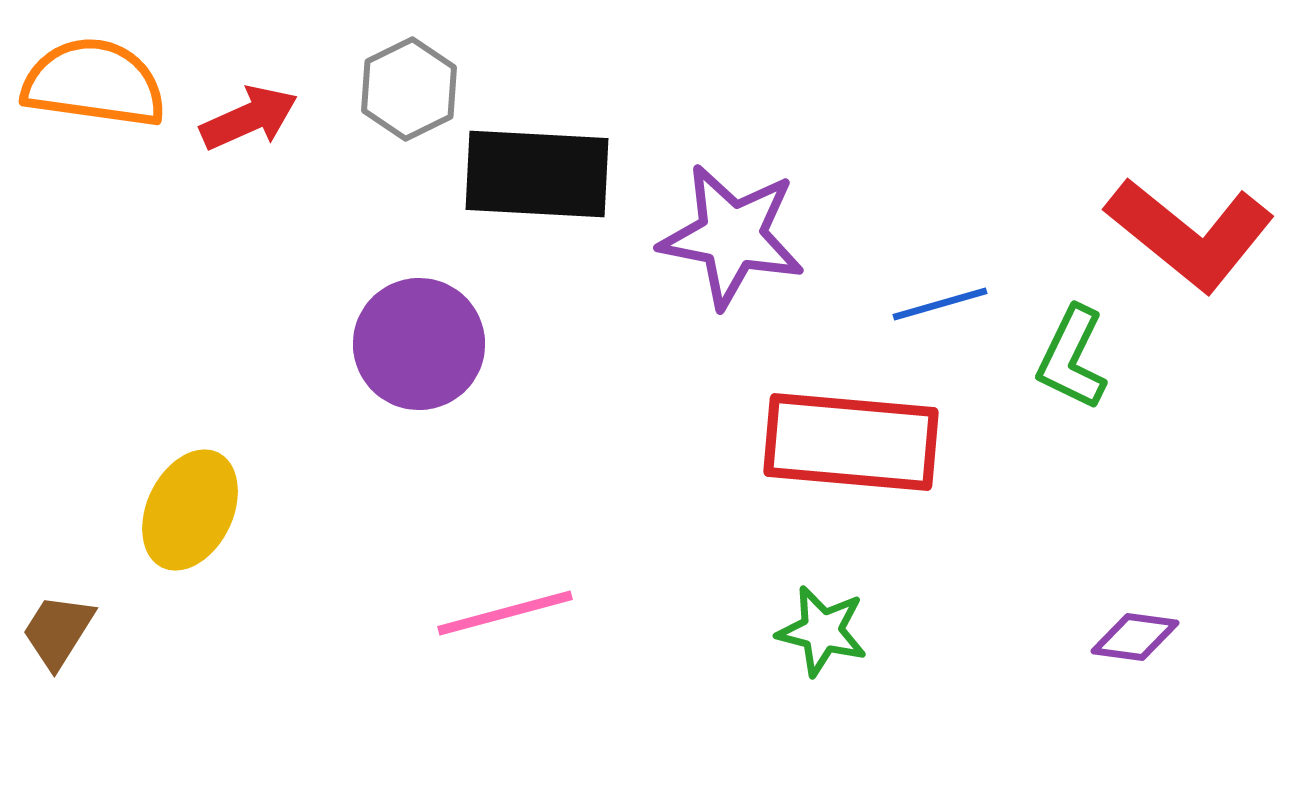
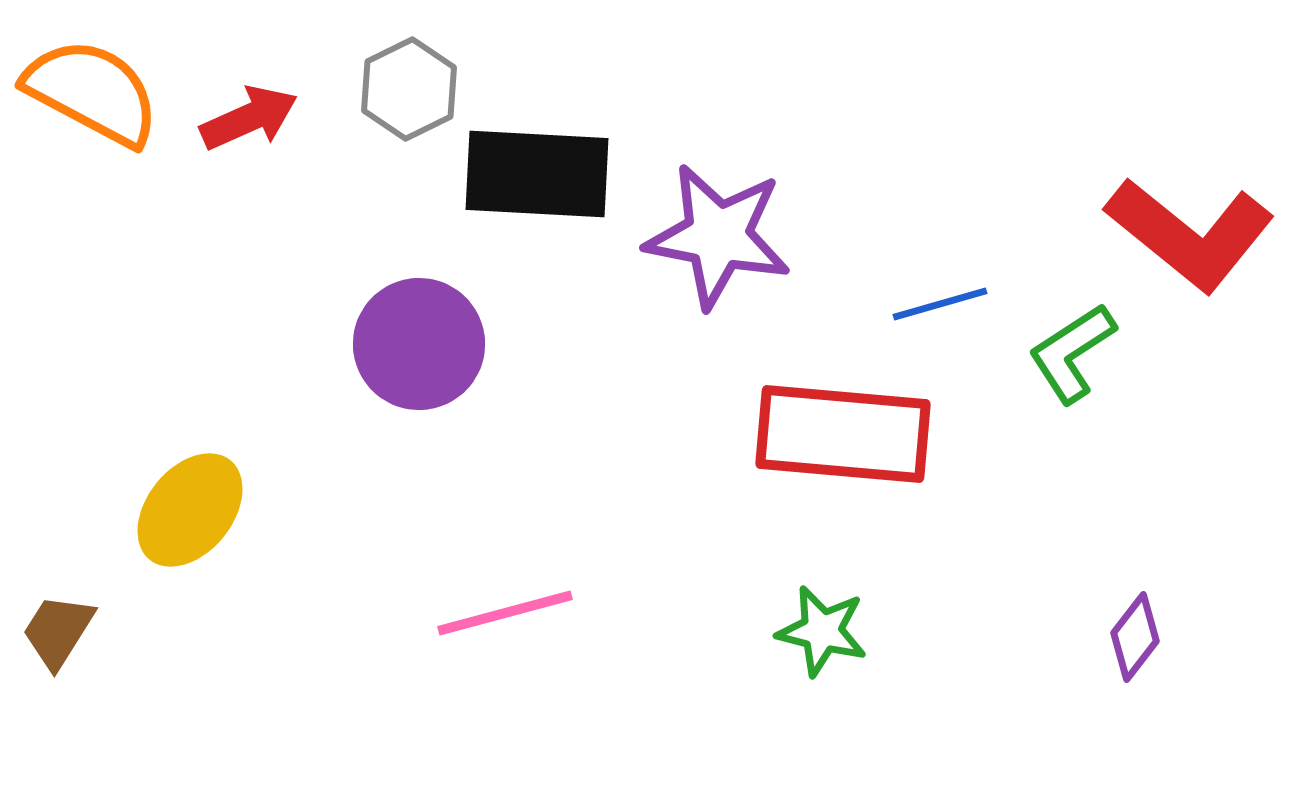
orange semicircle: moved 2 px left, 9 px down; rotated 20 degrees clockwise
purple star: moved 14 px left
green L-shape: moved 5 px up; rotated 31 degrees clockwise
red rectangle: moved 8 px left, 8 px up
yellow ellipse: rotated 13 degrees clockwise
purple diamond: rotated 60 degrees counterclockwise
